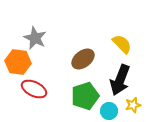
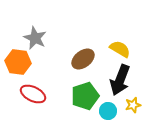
yellow semicircle: moved 2 px left, 5 px down; rotated 15 degrees counterclockwise
red ellipse: moved 1 px left, 5 px down
cyan circle: moved 1 px left
